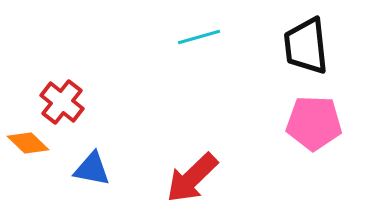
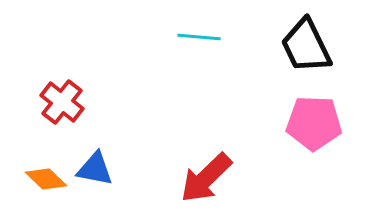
cyan line: rotated 21 degrees clockwise
black trapezoid: rotated 20 degrees counterclockwise
orange diamond: moved 18 px right, 36 px down
blue triangle: moved 3 px right
red arrow: moved 14 px right
